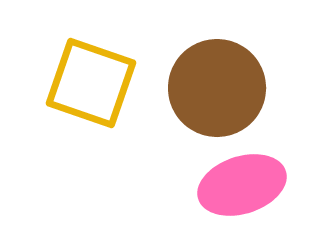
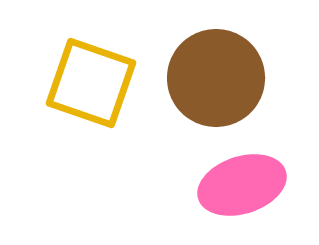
brown circle: moved 1 px left, 10 px up
